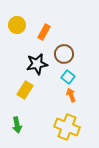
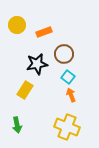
orange rectangle: rotated 42 degrees clockwise
